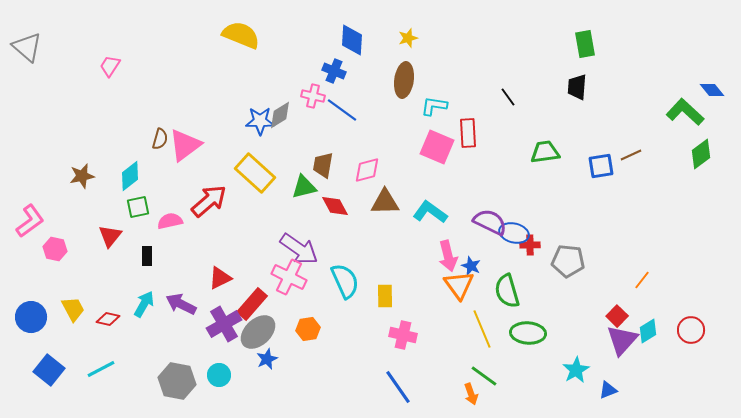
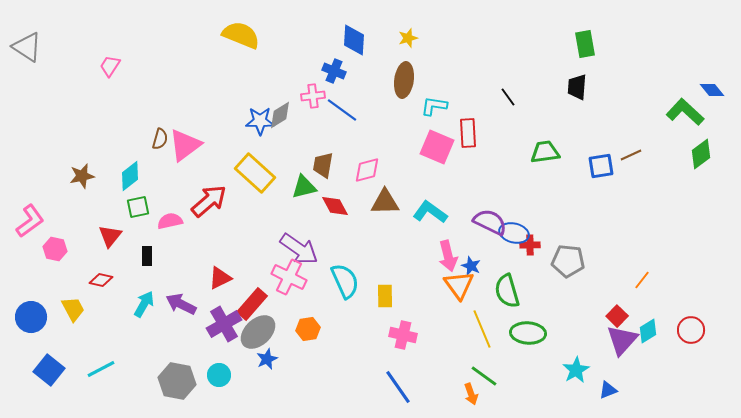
blue diamond at (352, 40): moved 2 px right
gray triangle at (27, 47): rotated 8 degrees counterclockwise
pink cross at (313, 96): rotated 20 degrees counterclockwise
red diamond at (108, 319): moved 7 px left, 39 px up
